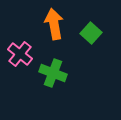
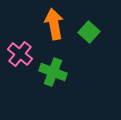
green square: moved 2 px left, 1 px up
green cross: moved 1 px up
